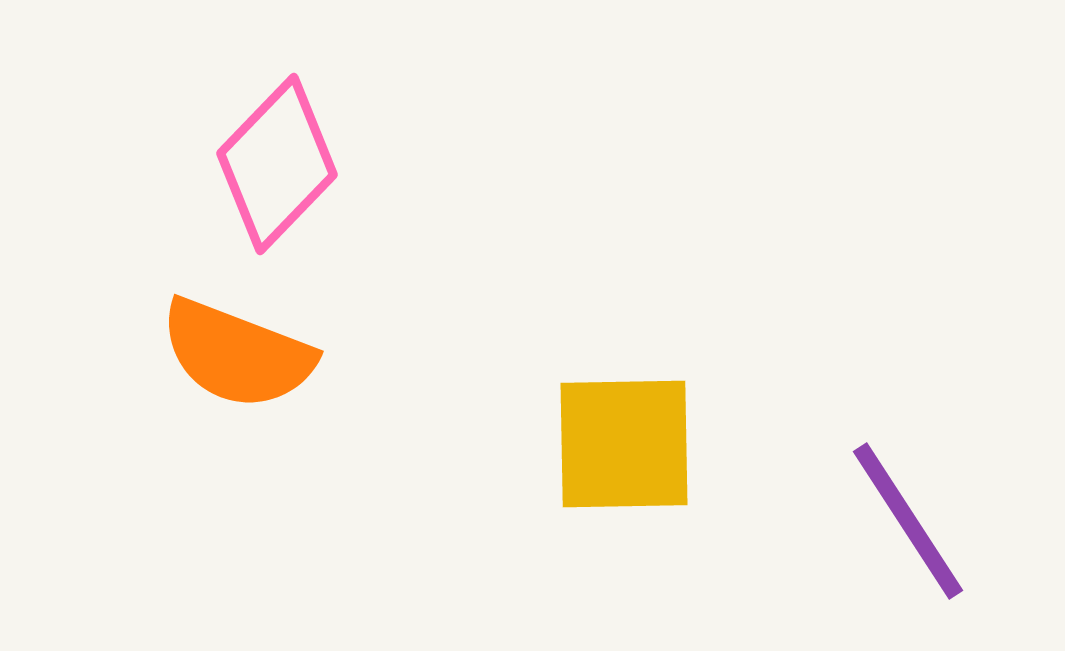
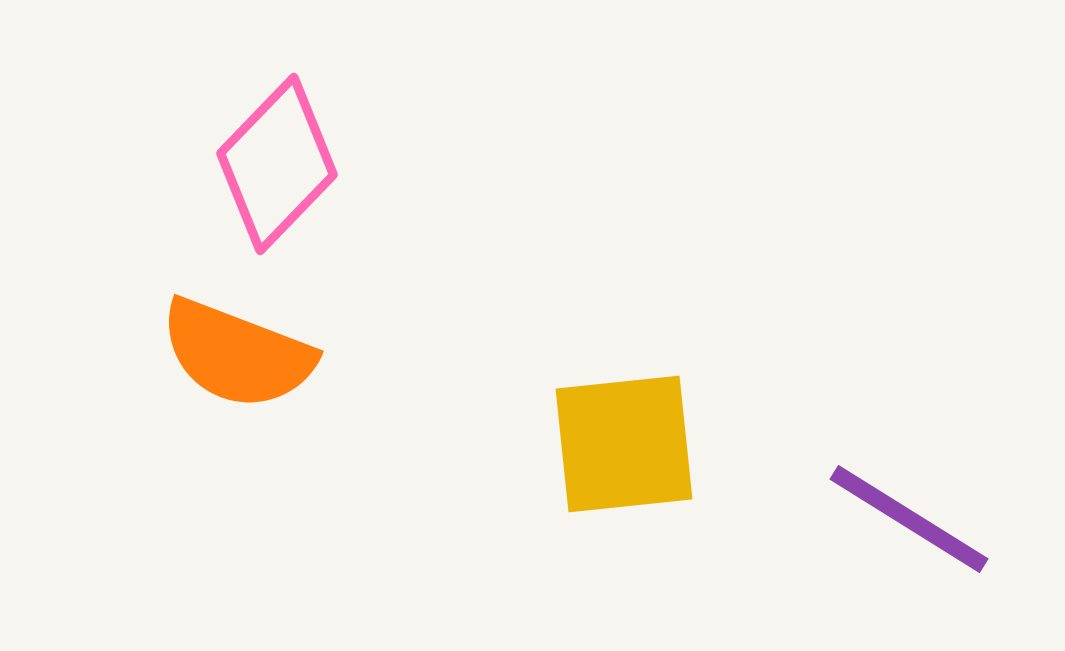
yellow square: rotated 5 degrees counterclockwise
purple line: moved 1 px right, 2 px up; rotated 25 degrees counterclockwise
